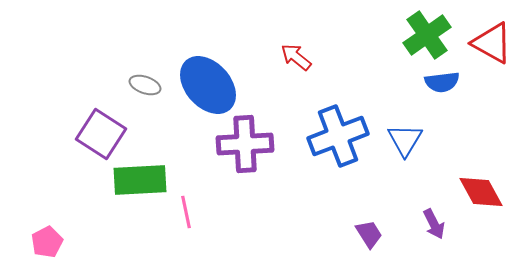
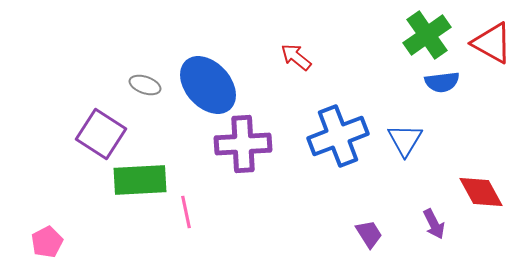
purple cross: moved 2 px left
